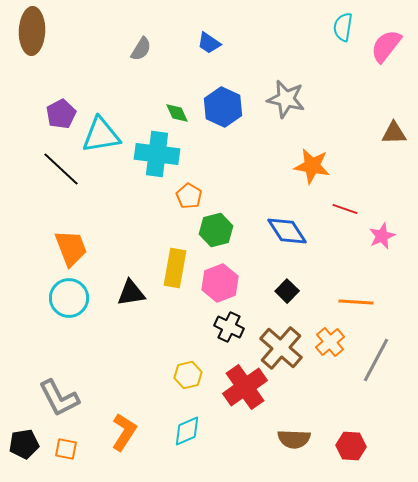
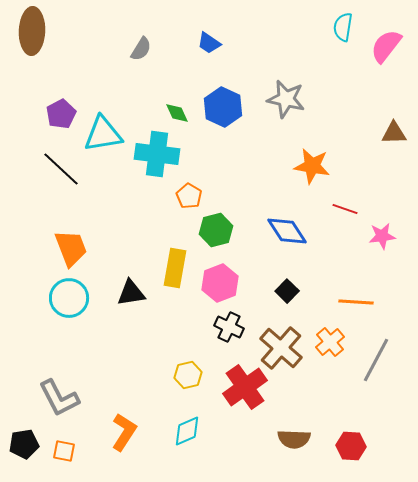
cyan triangle: moved 2 px right, 1 px up
pink star: rotated 16 degrees clockwise
orange square: moved 2 px left, 2 px down
